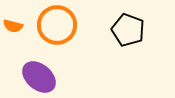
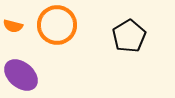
black pentagon: moved 1 px right, 6 px down; rotated 20 degrees clockwise
purple ellipse: moved 18 px left, 2 px up
